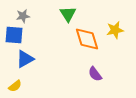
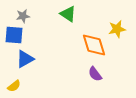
green triangle: rotated 24 degrees counterclockwise
yellow star: moved 2 px right, 1 px up
orange diamond: moved 7 px right, 6 px down
yellow semicircle: moved 1 px left
